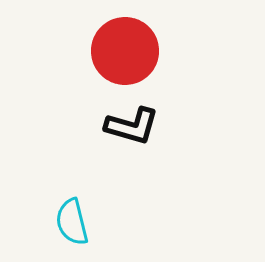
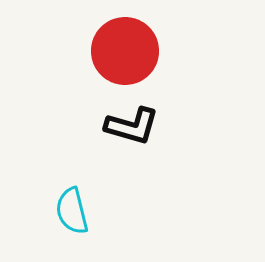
cyan semicircle: moved 11 px up
